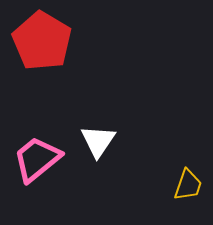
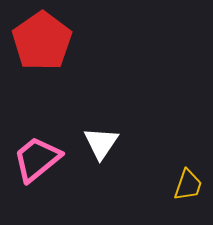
red pentagon: rotated 6 degrees clockwise
white triangle: moved 3 px right, 2 px down
